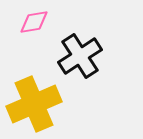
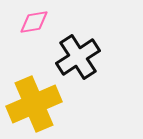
black cross: moved 2 px left, 1 px down
